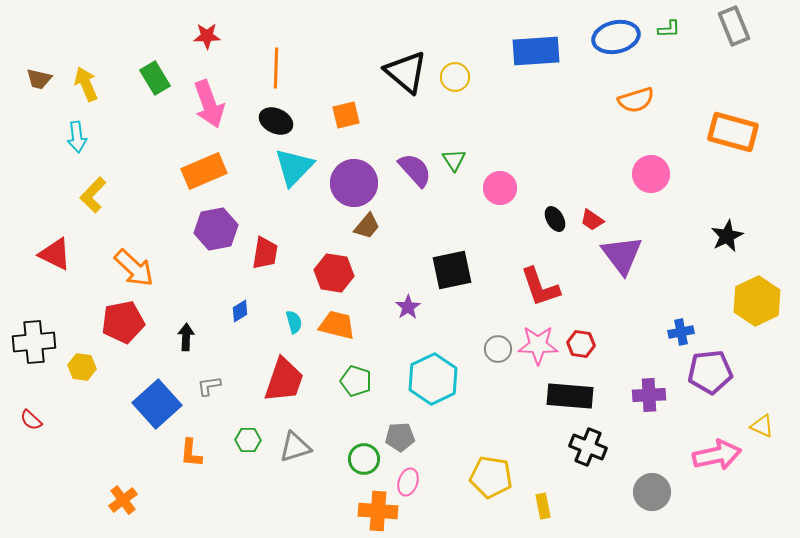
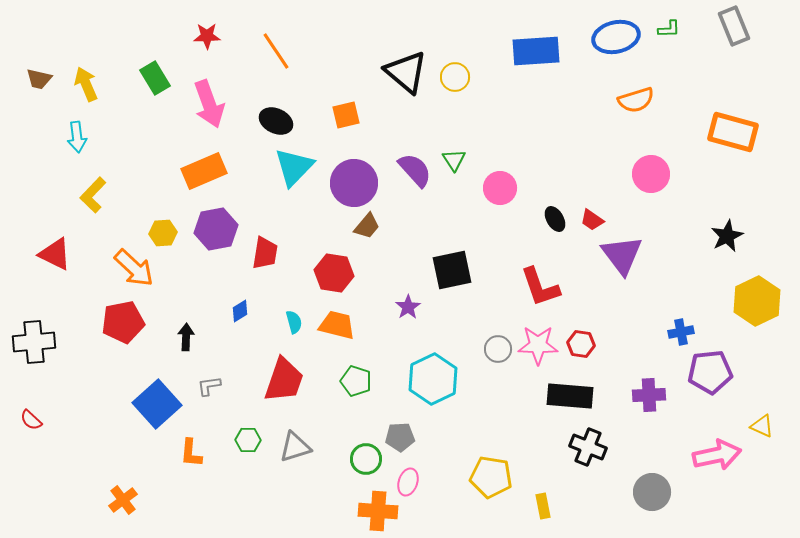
orange line at (276, 68): moved 17 px up; rotated 36 degrees counterclockwise
yellow hexagon at (82, 367): moved 81 px right, 134 px up; rotated 12 degrees counterclockwise
green circle at (364, 459): moved 2 px right
